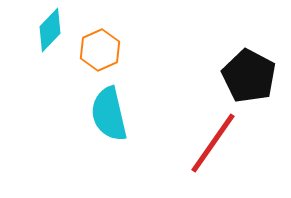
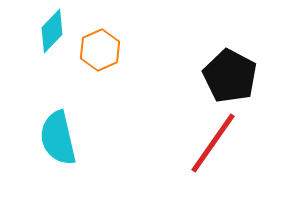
cyan diamond: moved 2 px right, 1 px down
black pentagon: moved 19 px left
cyan semicircle: moved 51 px left, 24 px down
